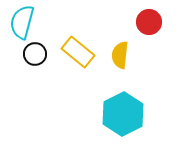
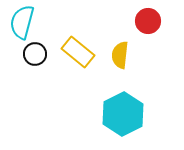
red circle: moved 1 px left, 1 px up
